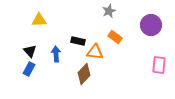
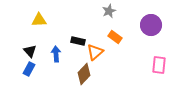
orange triangle: rotated 48 degrees counterclockwise
